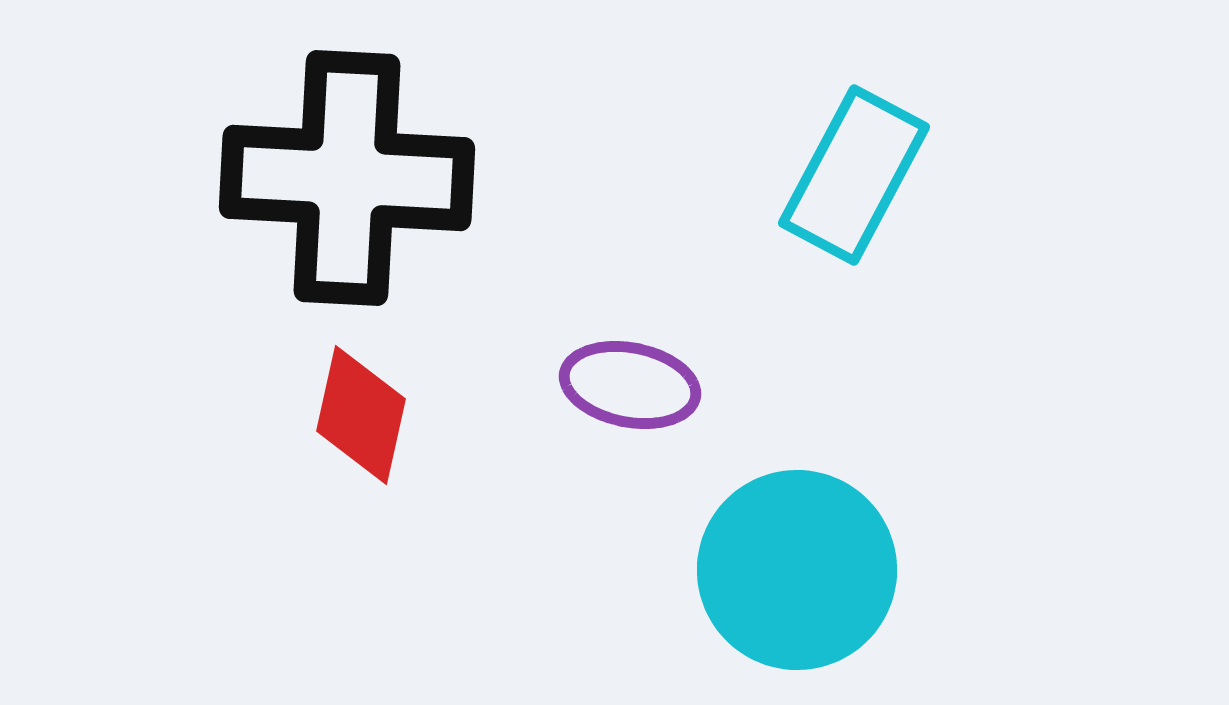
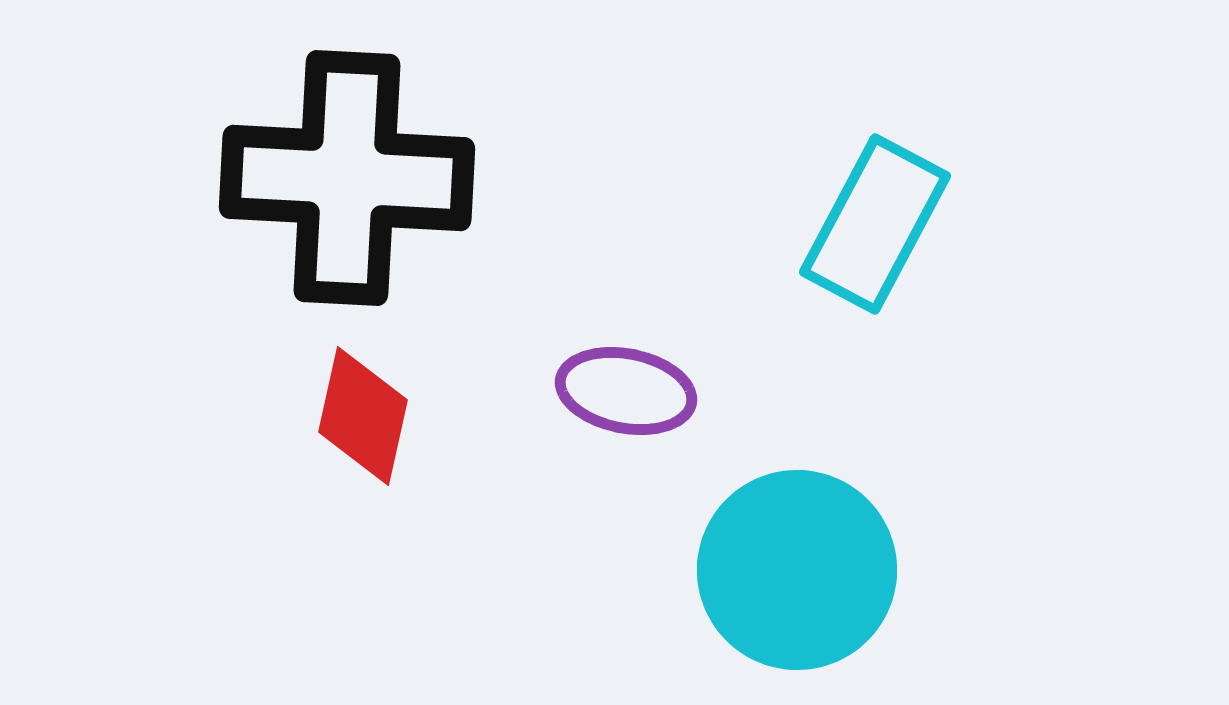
cyan rectangle: moved 21 px right, 49 px down
purple ellipse: moved 4 px left, 6 px down
red diamond: moved 2 px right, 1 px down
